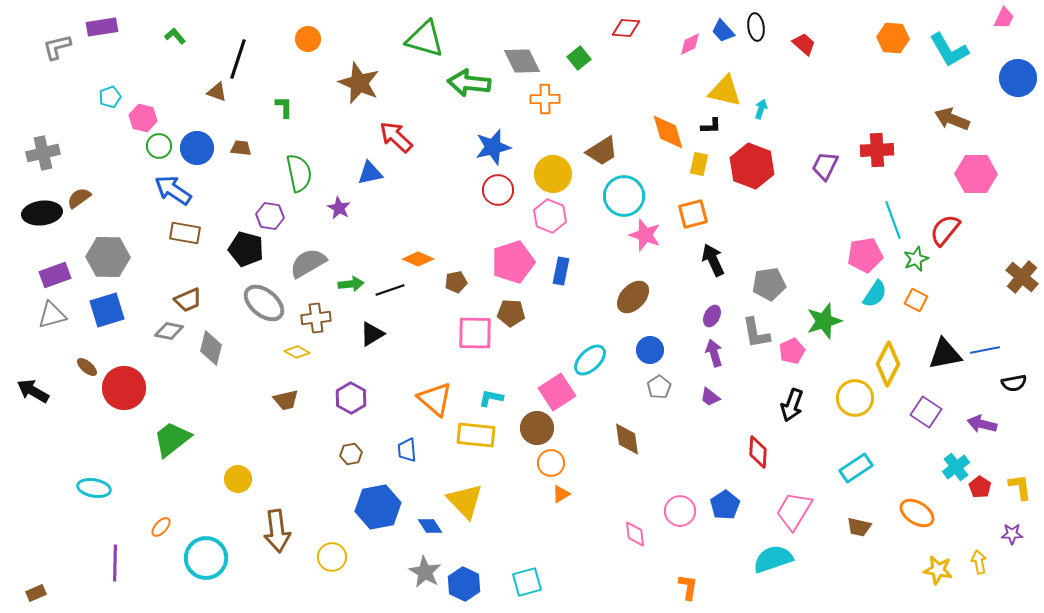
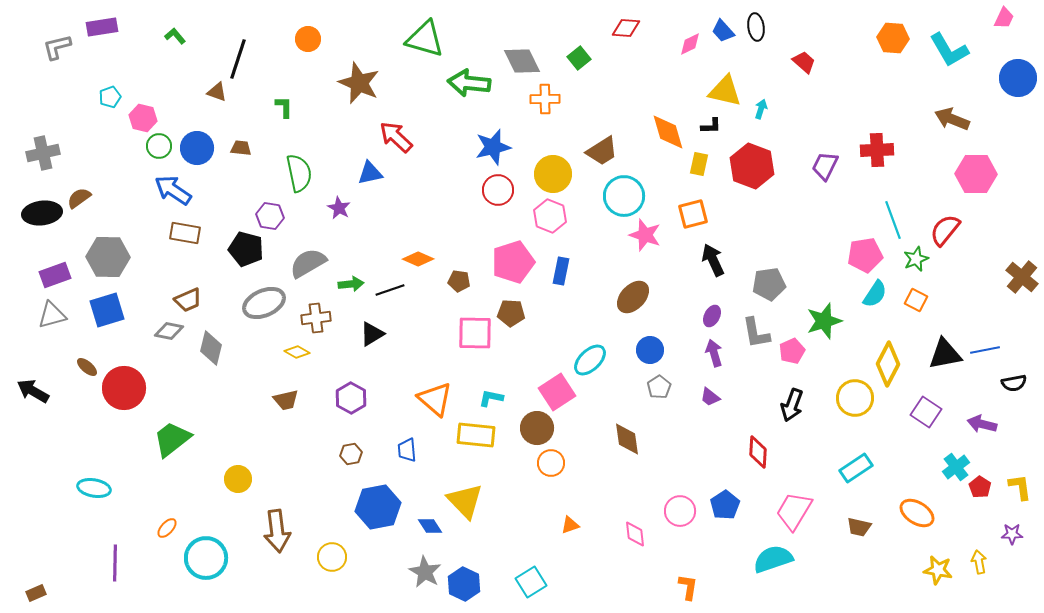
red trapezoid at (804, 44): moved 18 px down
brown pentagon at (456, 282): moved 3 px right, 1 px up; rotated 20 degrees clockwise
gray ellipse at (264, 303): rotated 63 degrees counterclockwise
orange triangle at (561, 494): moved 9 px right, 31 px down; rotated 12 degrees clockwise
orange ellipse at (161, 527): moved 6 px right, 1 px down
cyan square at (527, 582): moved 4 px right; rotated 16 degrees counterclockwise
